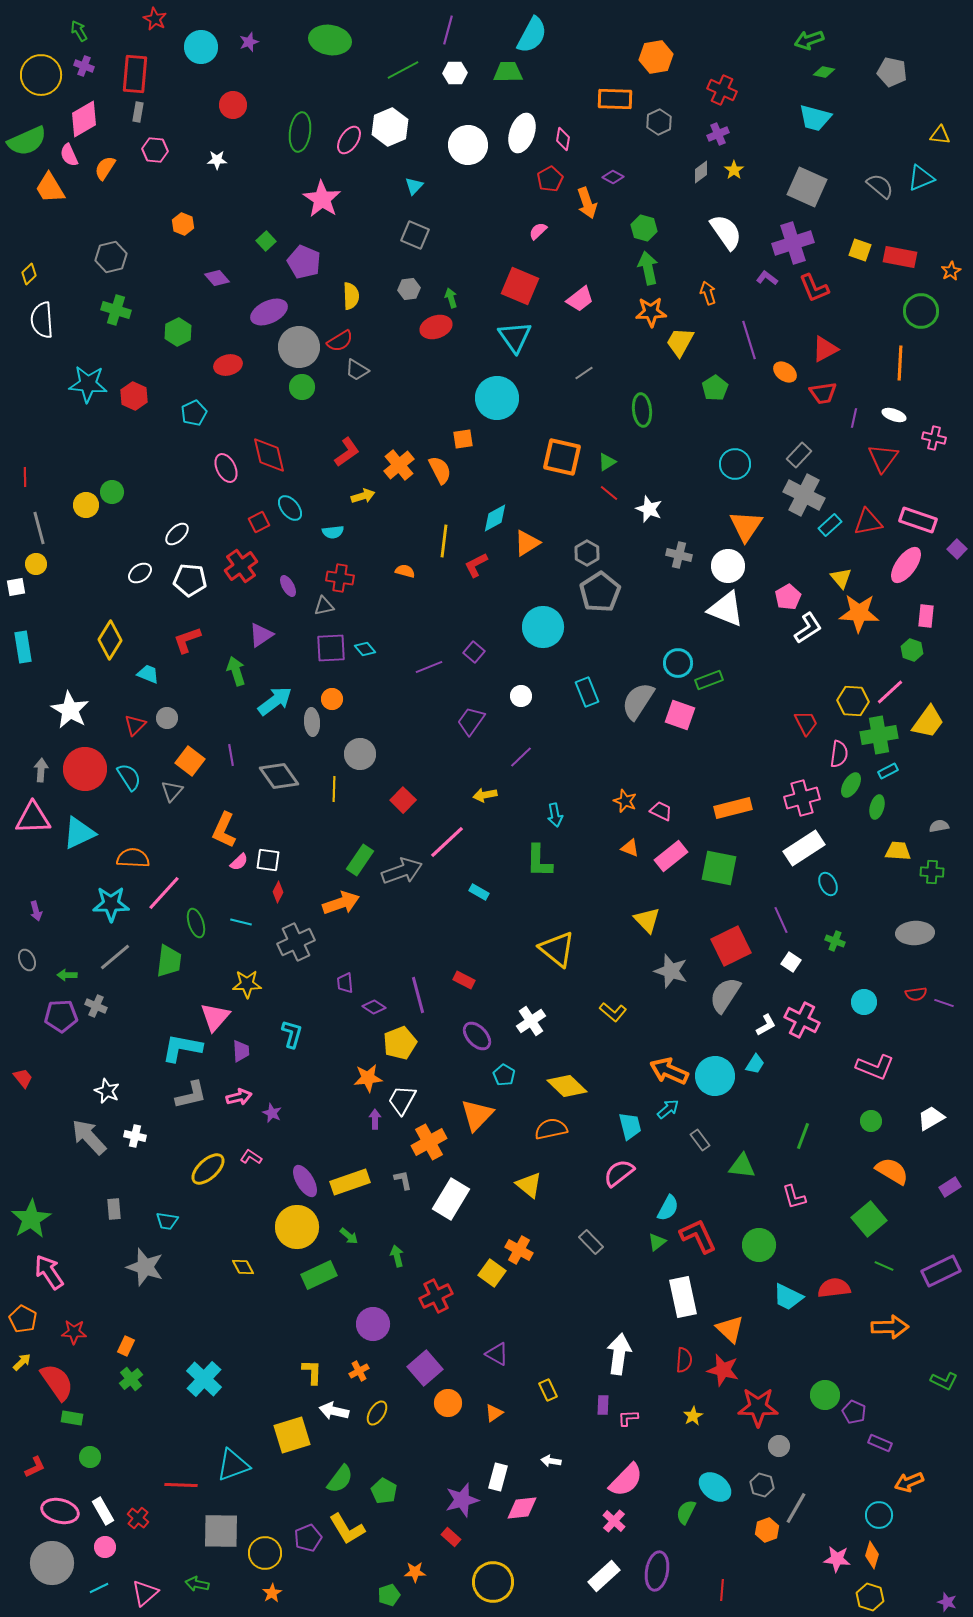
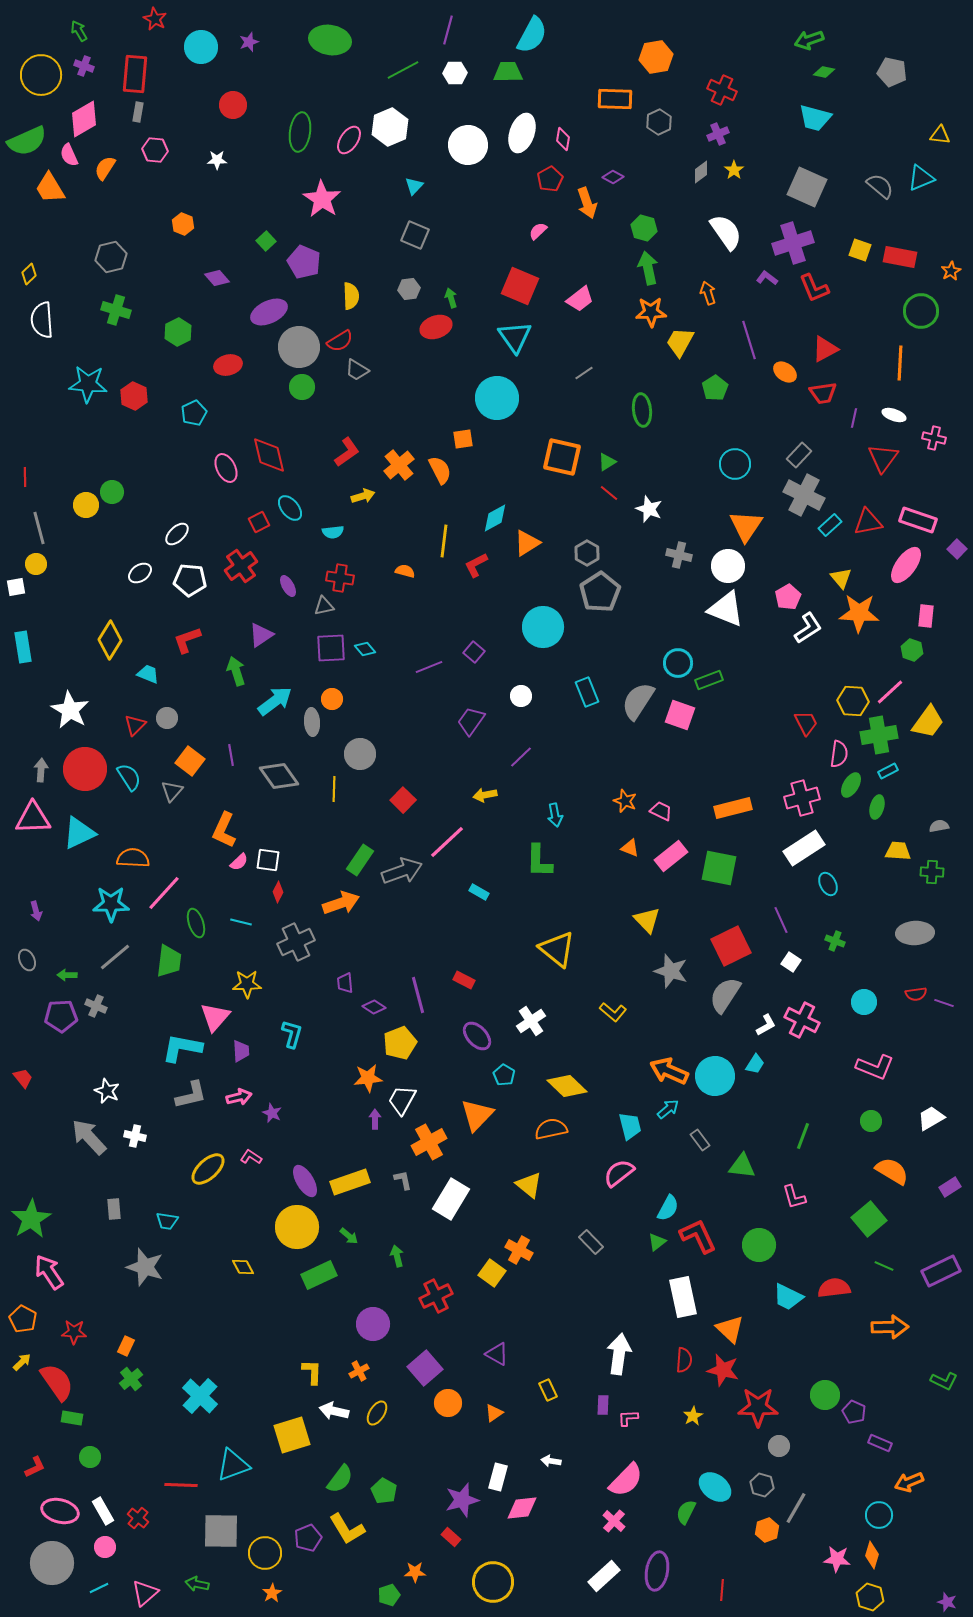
cyan cross at (204, 1379): moved 4 px left, 17 px down
